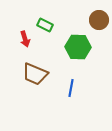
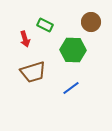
brown circle: moved 8 px left, 2 px down
green hexagon: moved 5 px left, 3 px down
brown trapezoid: moved 2 px left, 2 px up; rotated 40 degrees counterclockwise
blue line: rotated 42 degrees clockwise
